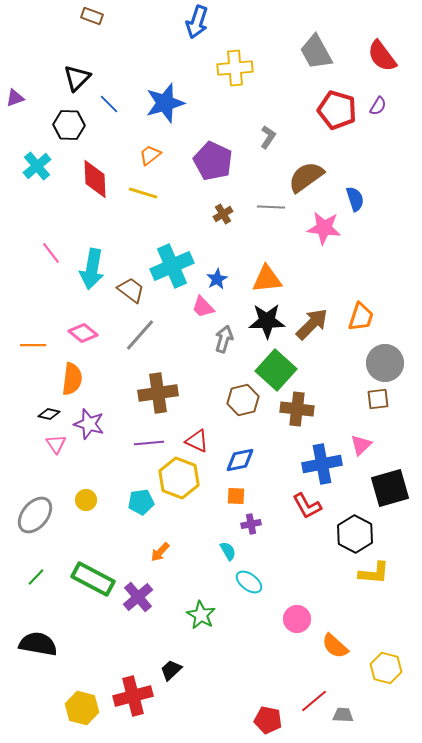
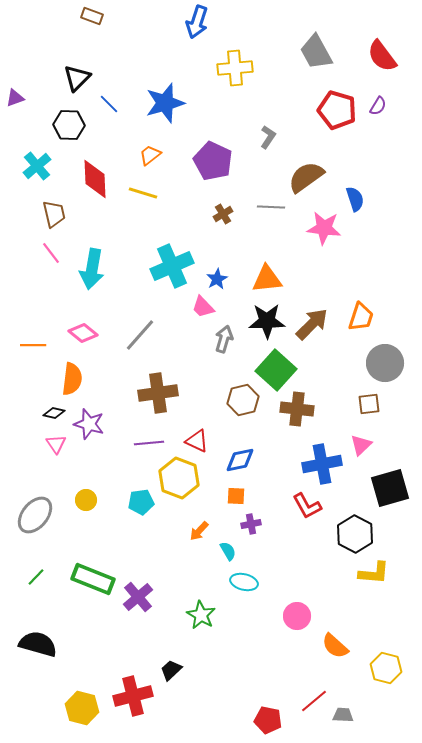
brown trapezoid at (131, 290): moved 77 px left, 76 px up; rotated 40 degrees clockwise
brown square at (378, 399): moved 9 px left, 5 px down
black diamond at (49, 414): moved 5 px right, 1 px up
orange arrow at (160, 552): moved 39 px right, 21 px up
green rectangle at (93, 579): rotated 6 degrees counterclockwise
cyan ellipse at (249, 582): moved 5 px left; rotated 24 degrees counterclockwise
pink circle at (297, 619): moved 3 px up
black semicircle at (38, 644): rotated 6 degrees clockwise
